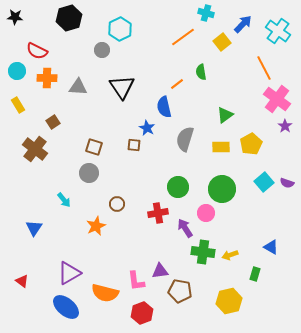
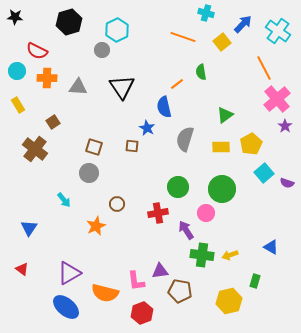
black hexagon at (69, 18): moved 4 px down
cyan hexagon at (120, 29): moved 3 px left, 1 px down
orange line at (183, 37): rotated 55 degrees clockwise
pink cross at (277, 99): rotated 12 degrees clockwise
brown square at (134, 145): moved 2 px left, 1 px down
cyan square at (264, 182): moved 9 px up
blue triangle at (34, 228): moved 5 px left
purple arrow at (185, 228): moved 1 px right, 2 px down
green cross at (203, 252): moved 1 px left, 3 px down
green rectangle at (255, 274): moved 7 px down
red triangle at (22, 281): moved 12 px up
